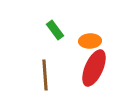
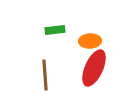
green rectangle: rotated 60 degrees counterclockwise
